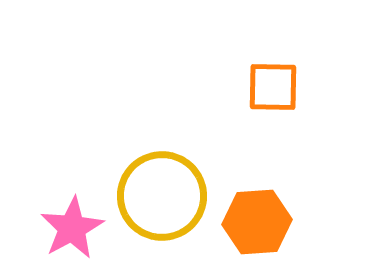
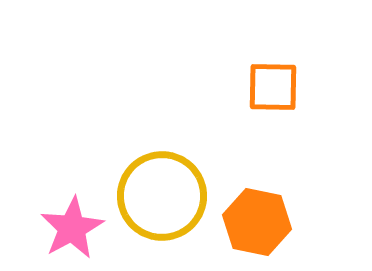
orange hexagon: rotated 16 degrees clockwise
